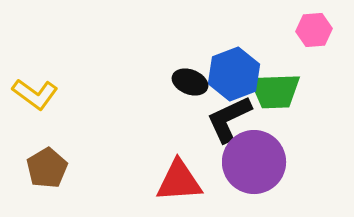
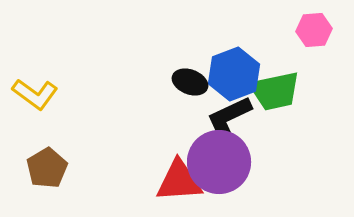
green trapezoid: rotated 10 degrees counterclockwise
purple circle: moved 35 px left
